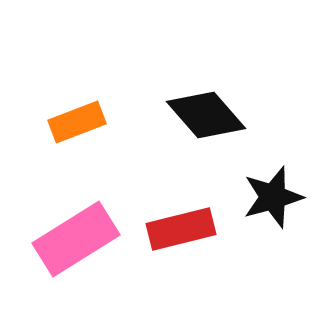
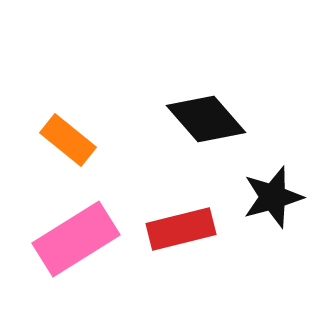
black diamond: moved 4 px down
orange rectangle: moved 9 px left, 18 px down; rotated 60 degrees clockwise
